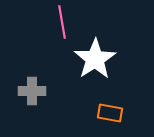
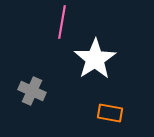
pink line: rotated 20 degrees clockwise
gray cross: rotated 24 degrees clockwise
